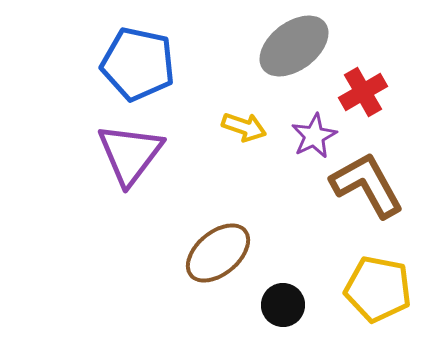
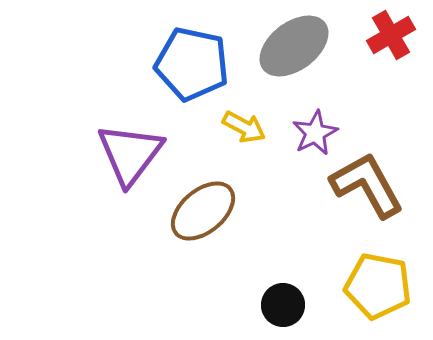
blue pentagon: moved 54 px right
red cross: moved 28 px right, 57 px up
yellow arrow: rotated 9 degrees clockwise
purple star: moved 1 px right, 3 px up
brown ellipse: moved 15 px left, 42 px up
yellow pentagon: moved 3 px up
